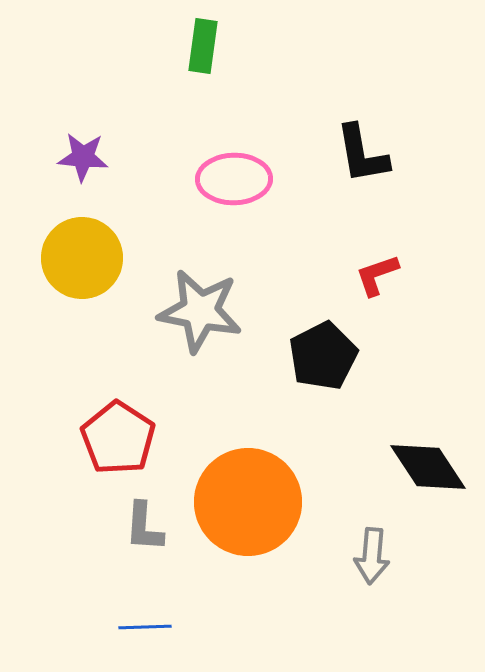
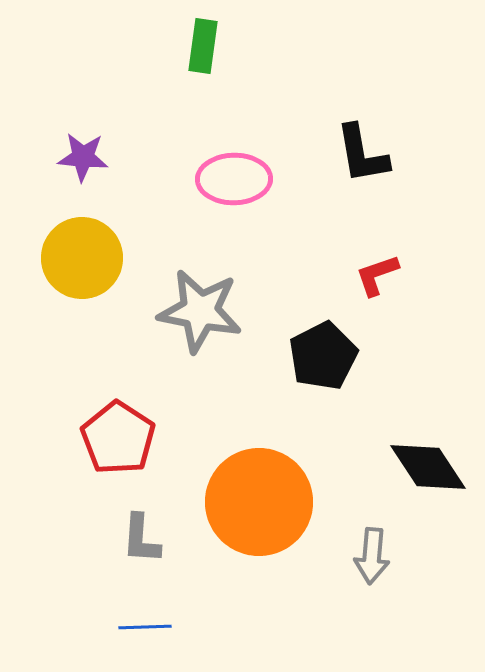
orange circle: moved 11 px right
gray L-shape: moved 3 px left, 12 px down
